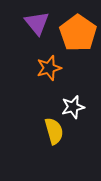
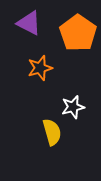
purple triangle: moved 8 px left; rotated 24 degrees counterclockwise
orange star: moved 9 px left
yellow semicircle: moved 2 px left, 1 px down
